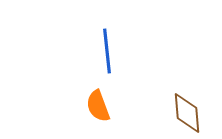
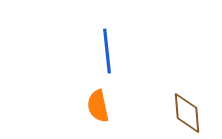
orange semicircle: rotated 8 degrees clockwise
